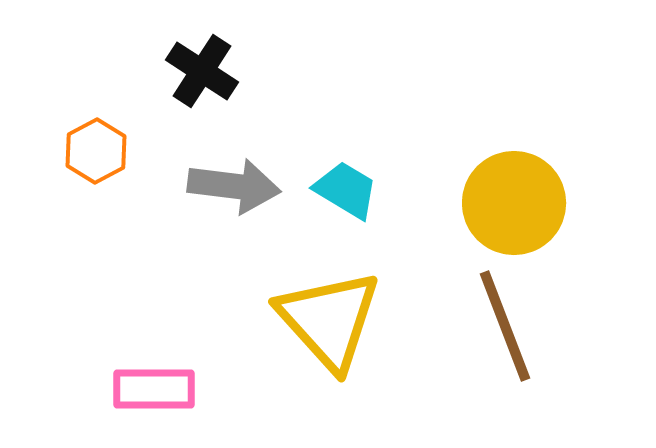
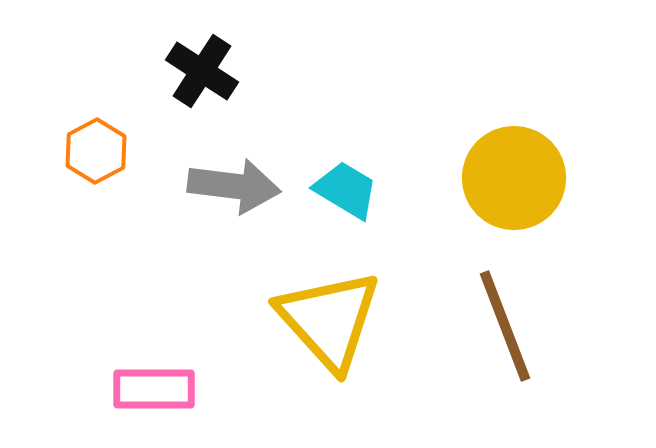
yellow circle: moved 25 px up
